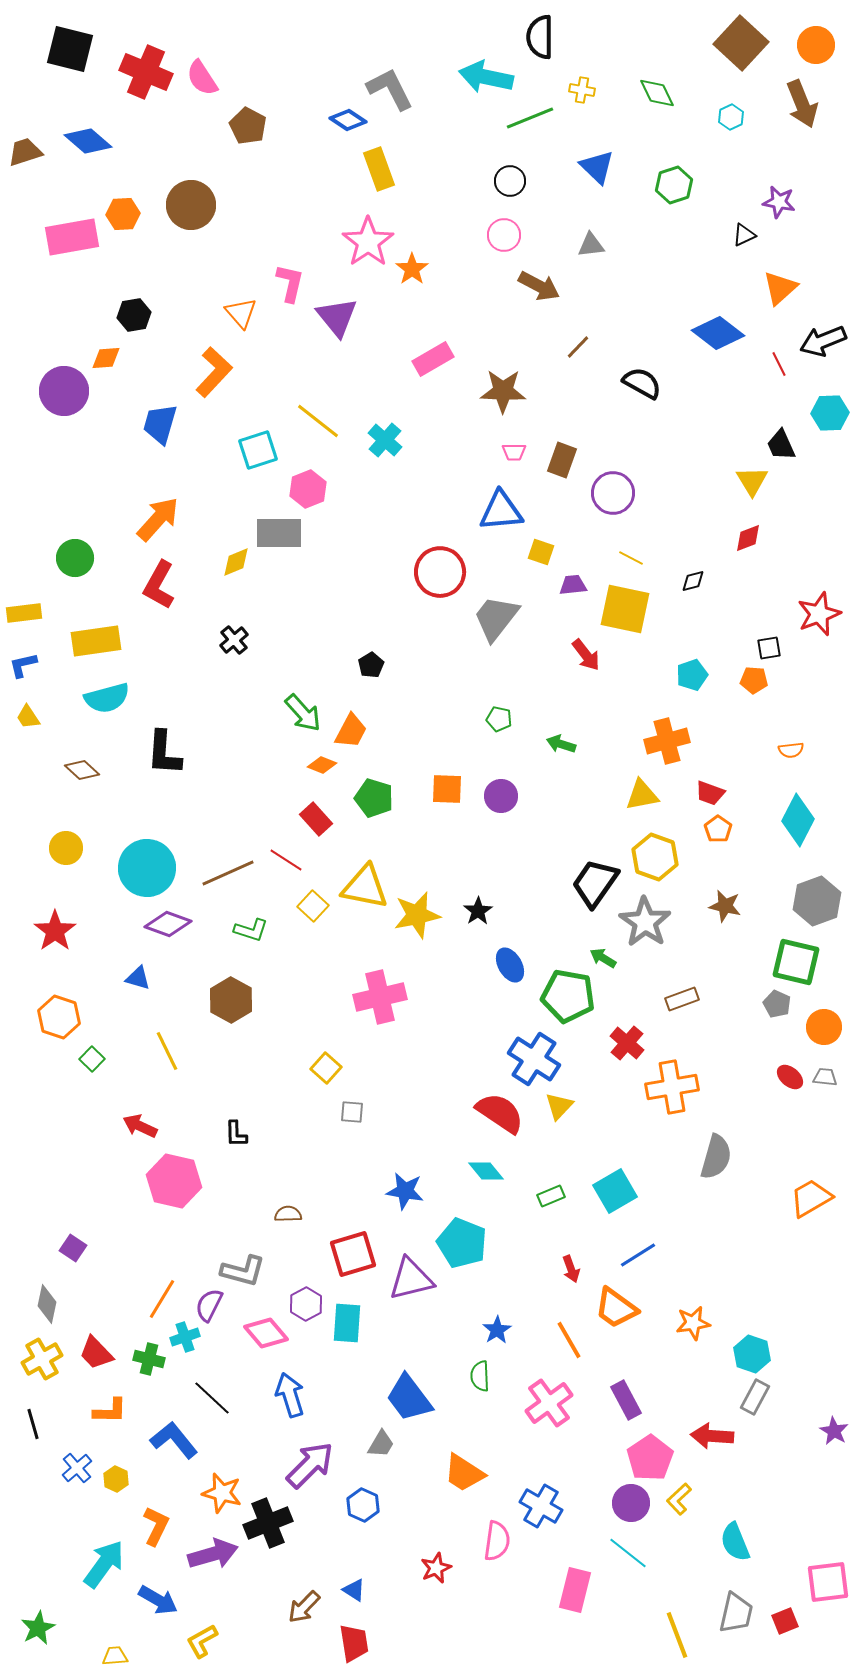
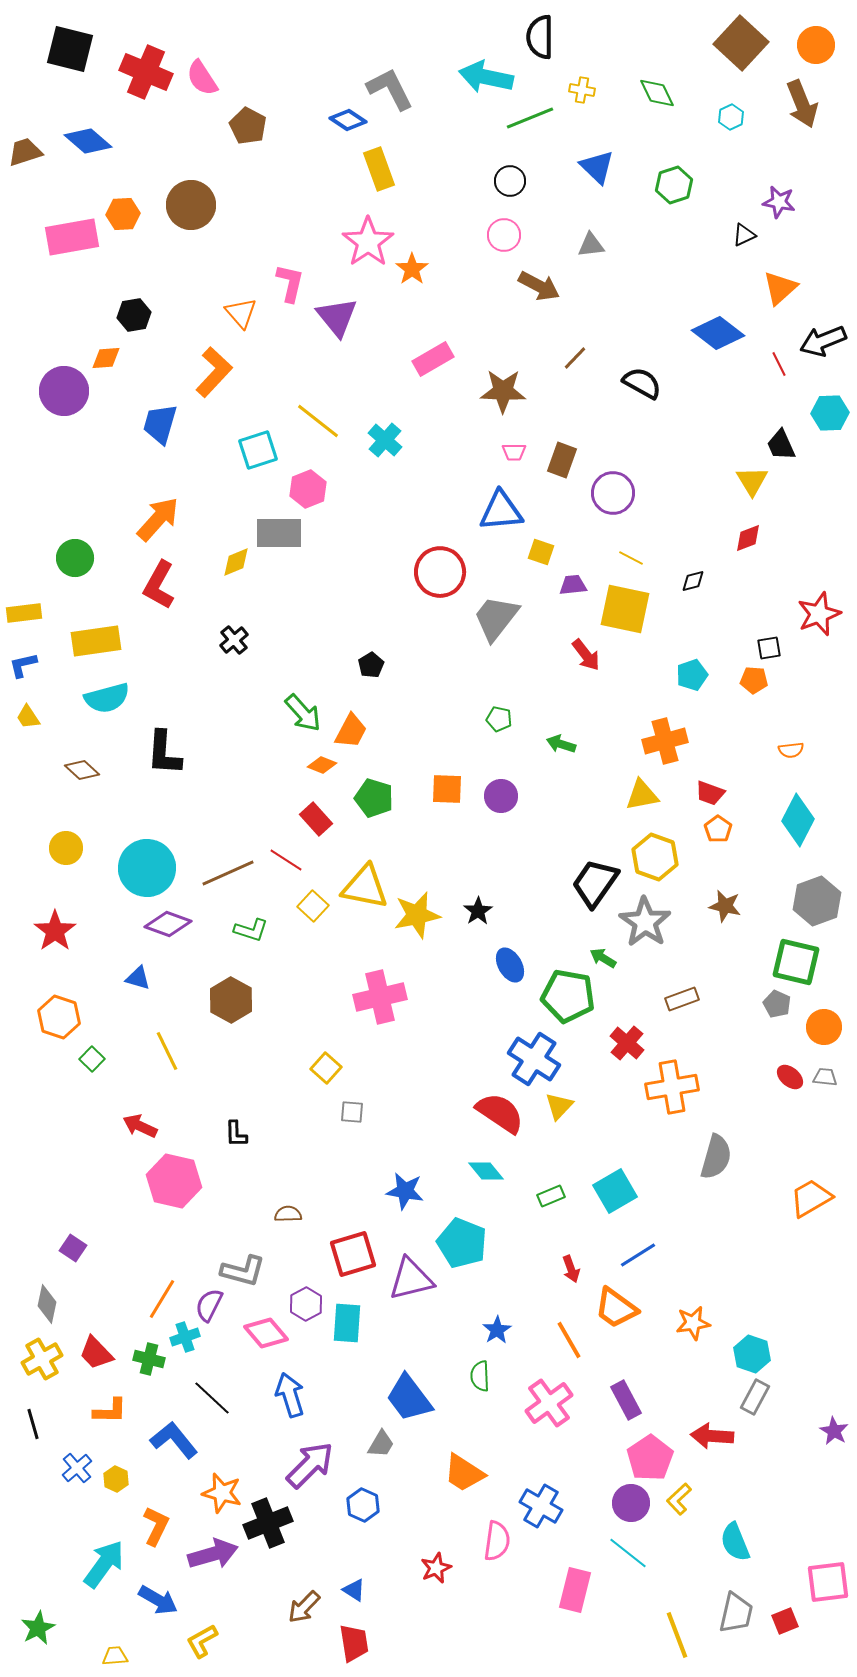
brown line at (578, 347): moved 3 px left, 11 px down
orange cross at (667, 741): moved 2 px left
